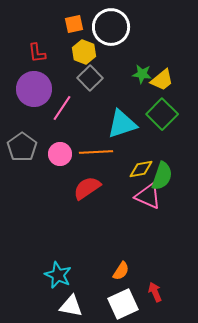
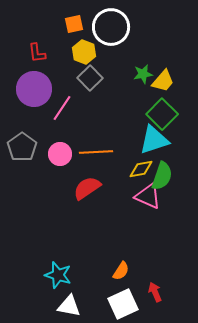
green star: moved 1 px right; rotated 18 degrees counterclockwise
yellow trapezoid: moved 1 px right, 1 px down; rotated 10 degrees counterclockwise
cyan triangle: moved 32 px right, 16 px down
cyan star: rotated 8 degrees counterclockwise
white triangle: moved 2 px left
